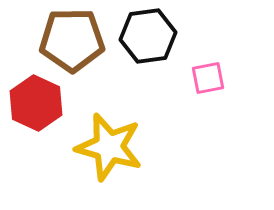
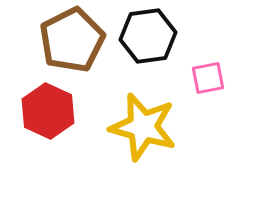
brown pentagon: rotated 26 degrees counterclockwise
red hexagon: moved 12 px right, 8 px down
yellow star: moved 34 px right, 20 px up
